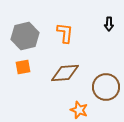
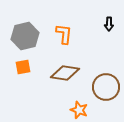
orange L-shape: moved 1 px left, 1 px down
brown diamond: rotated 12 degrees clockwise
